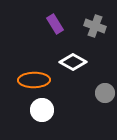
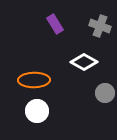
gray cross: moved 5 px right
white diamond: moved 11 px right
white circle: moved 5 px left, 1 px down
